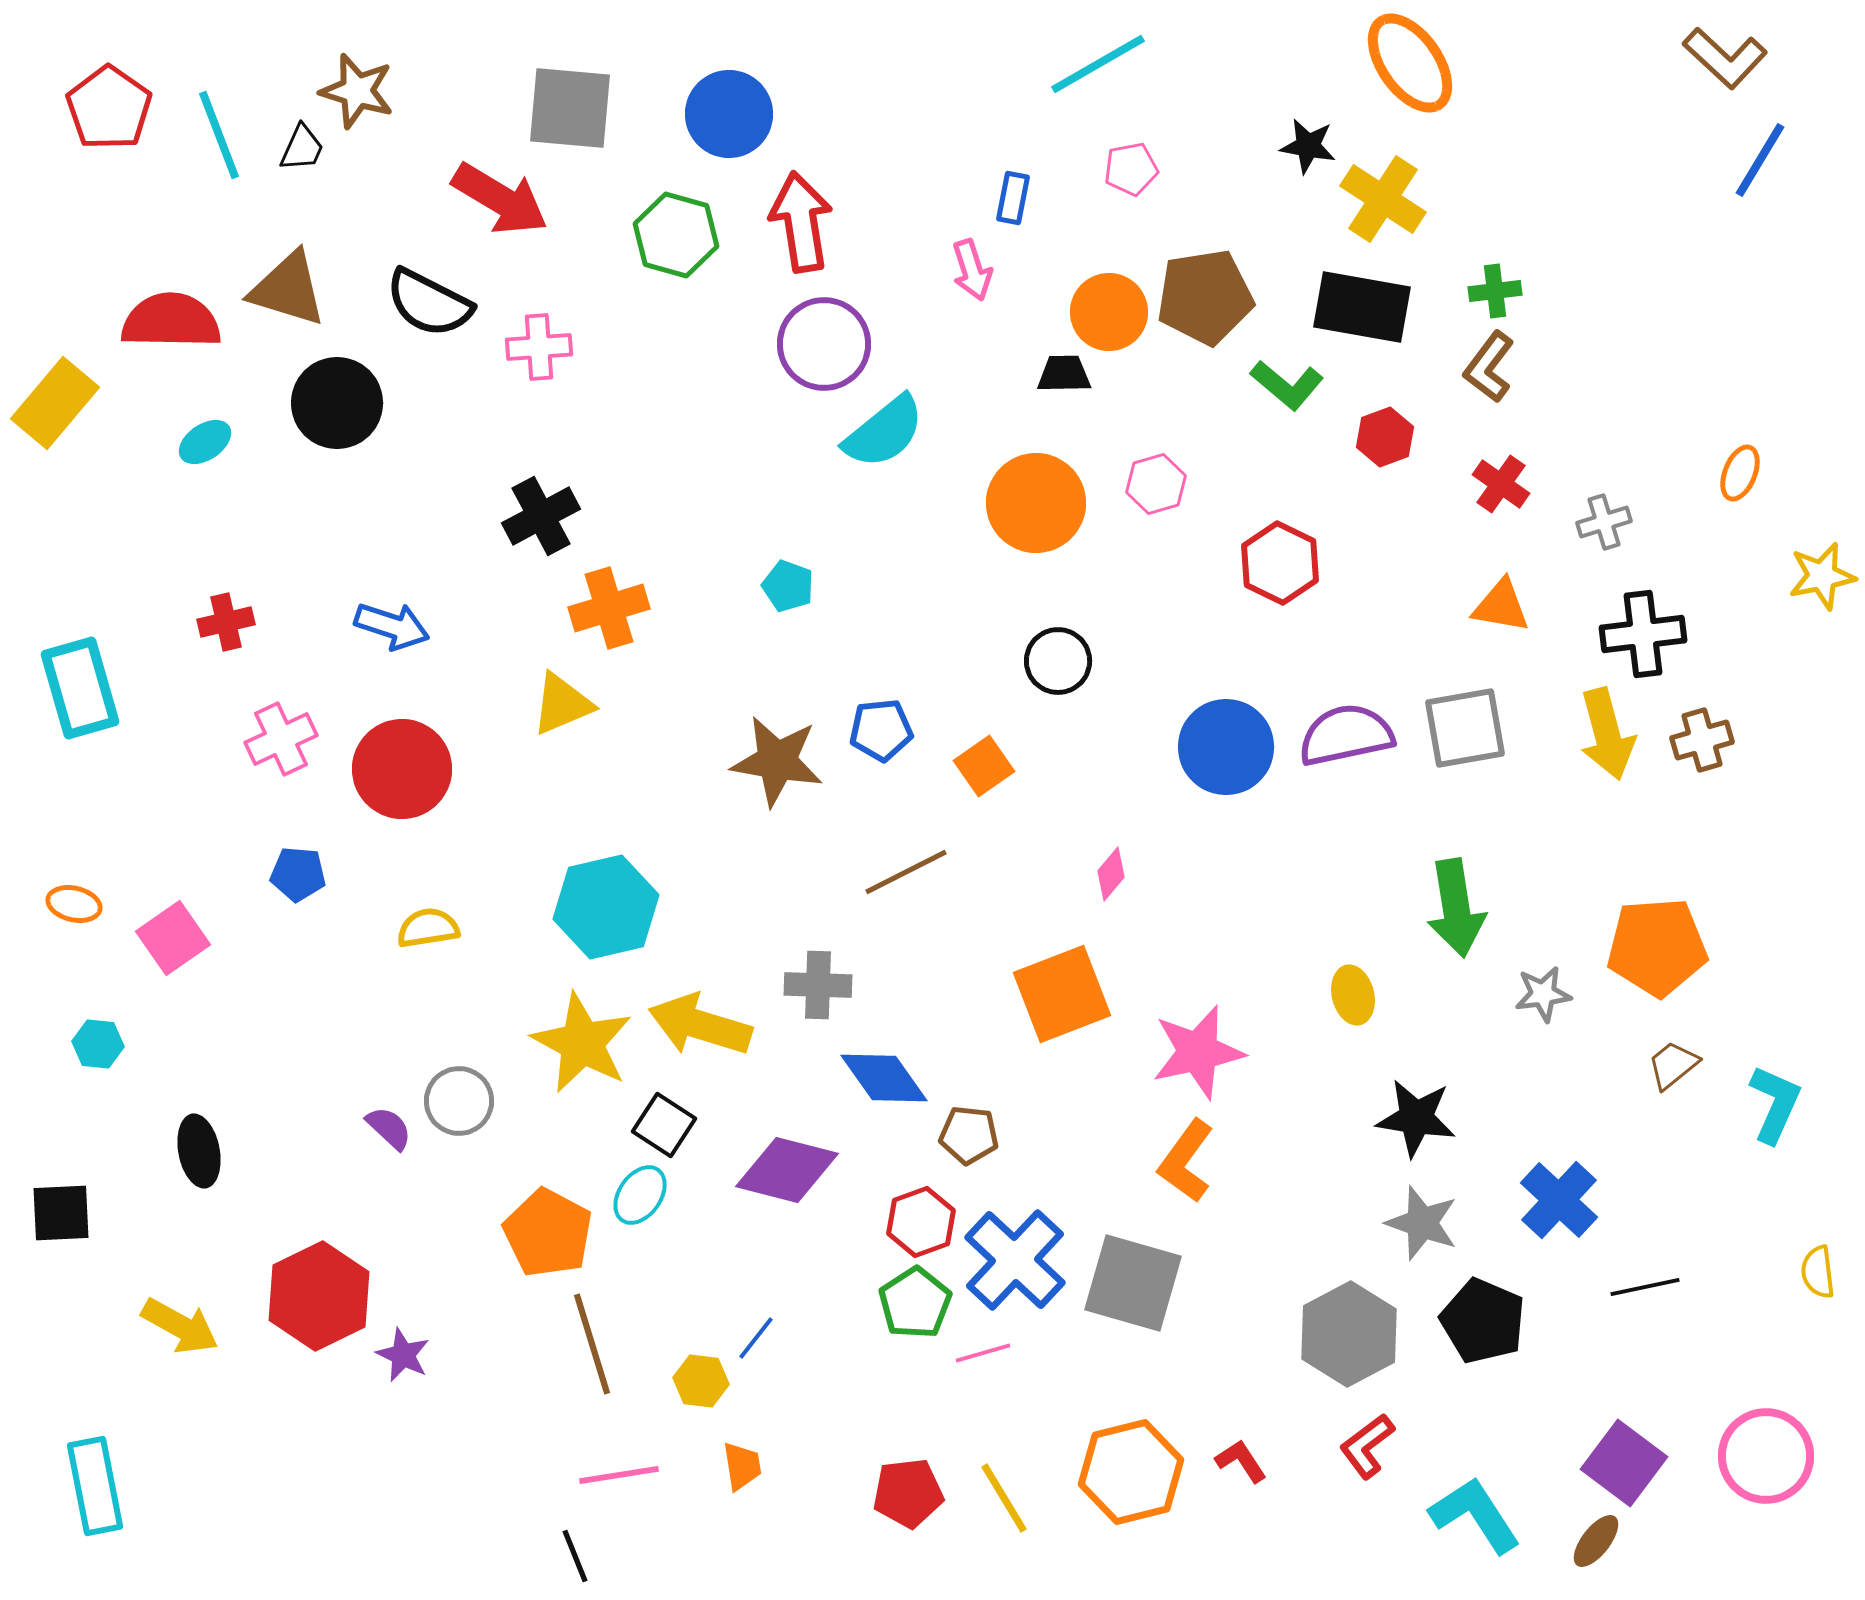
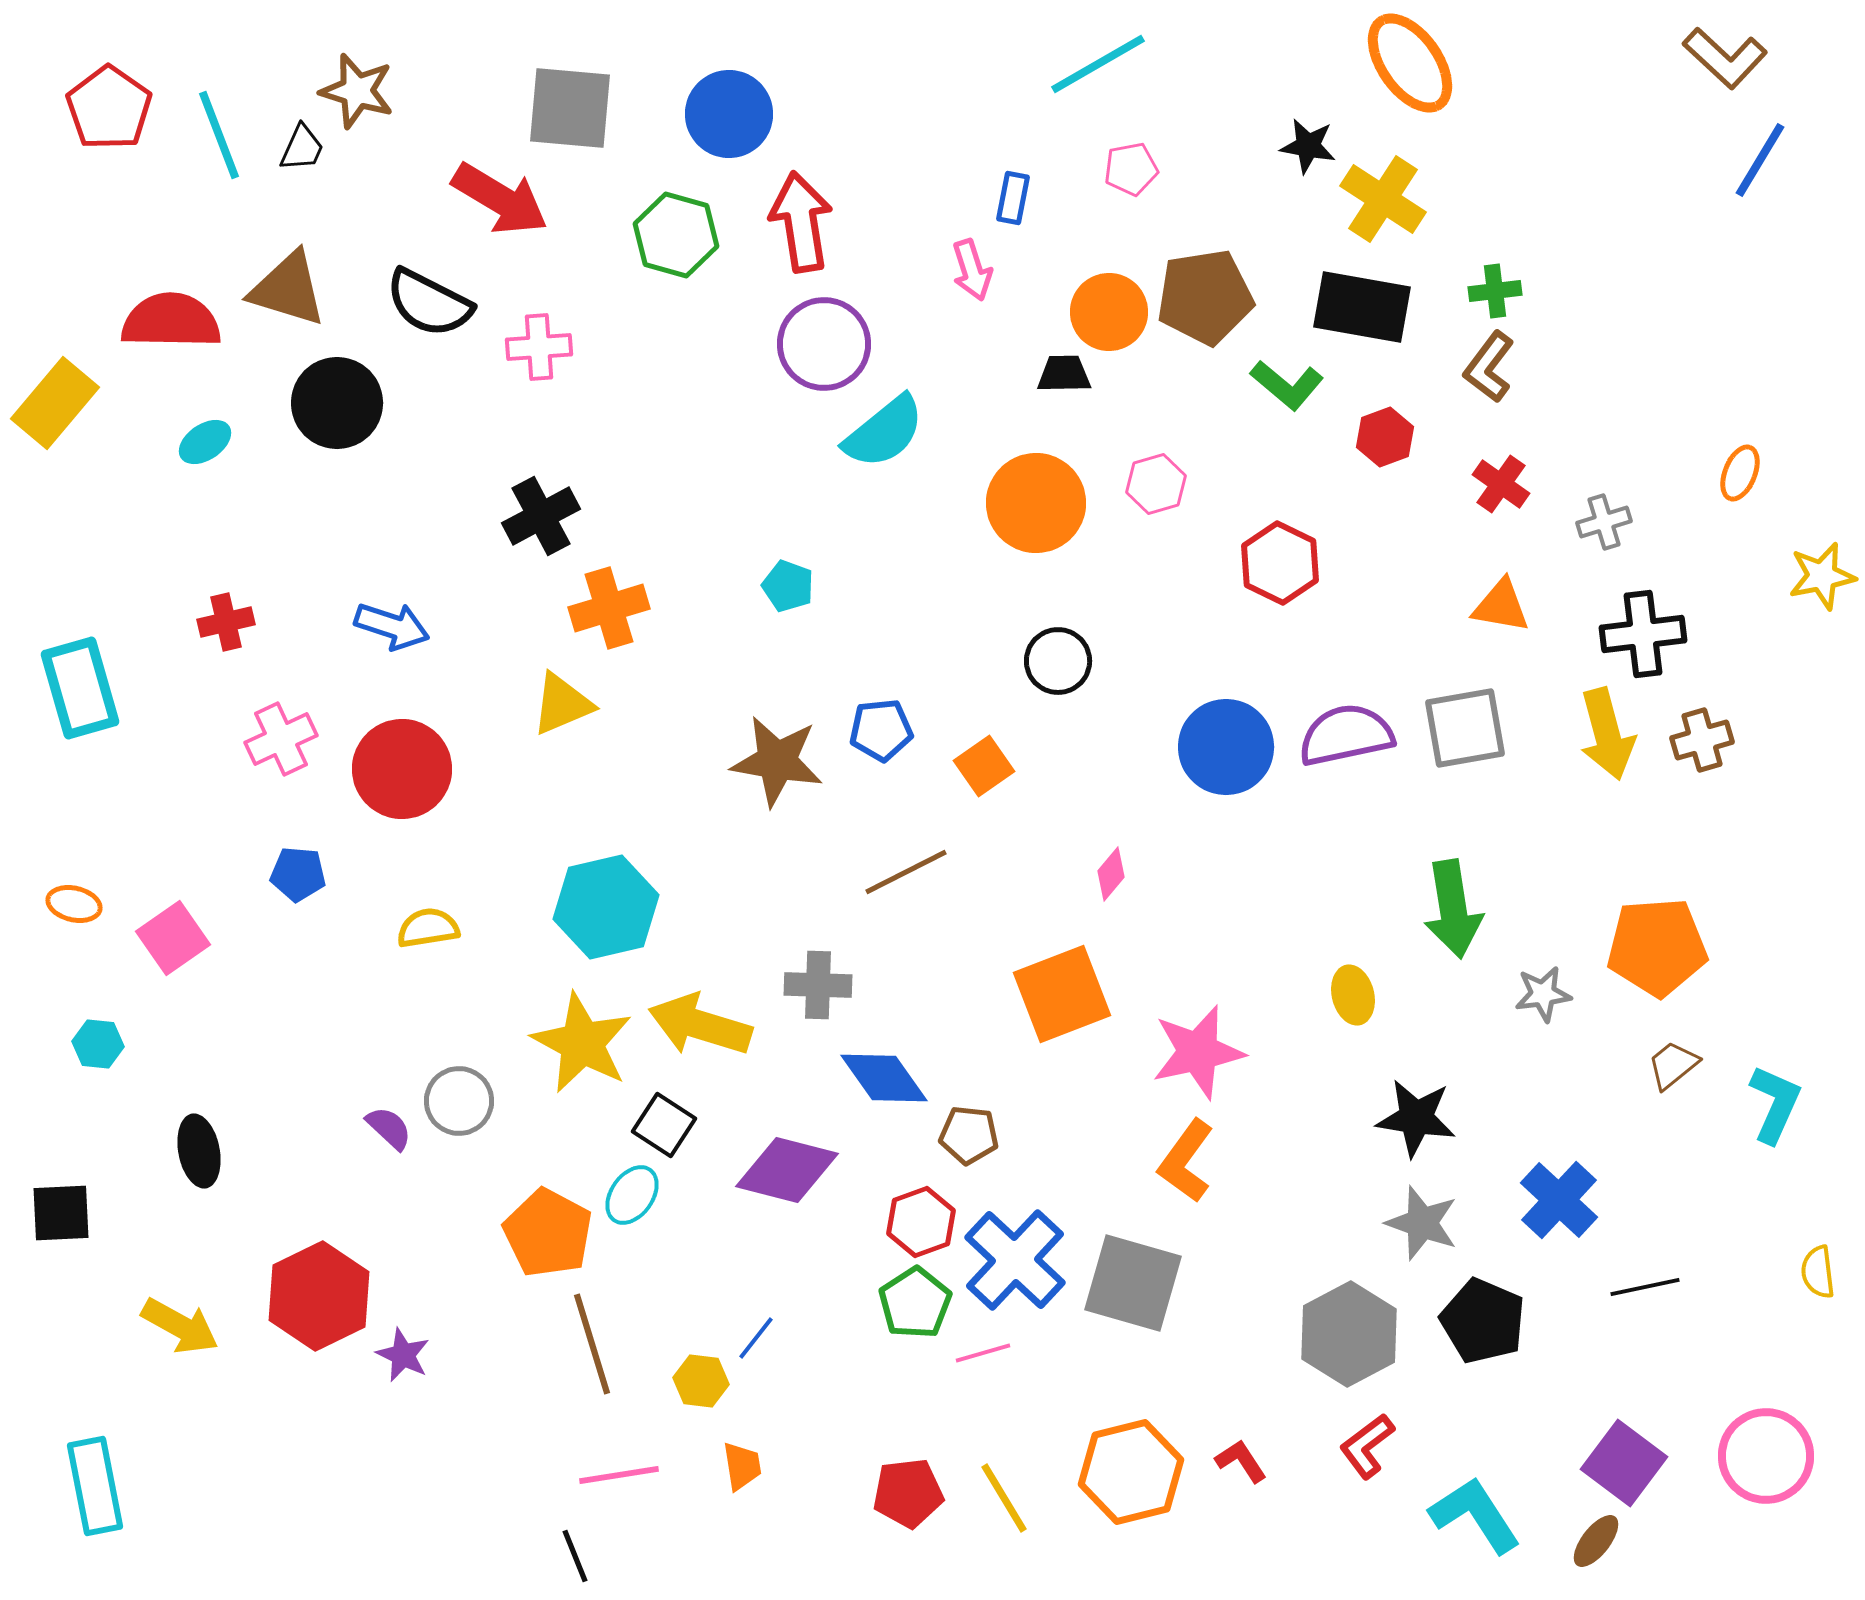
green arrow at (1456, 908): moved 3 px left, 1 px down
cyan ellipse at (640, 1195): moved 8 px left
